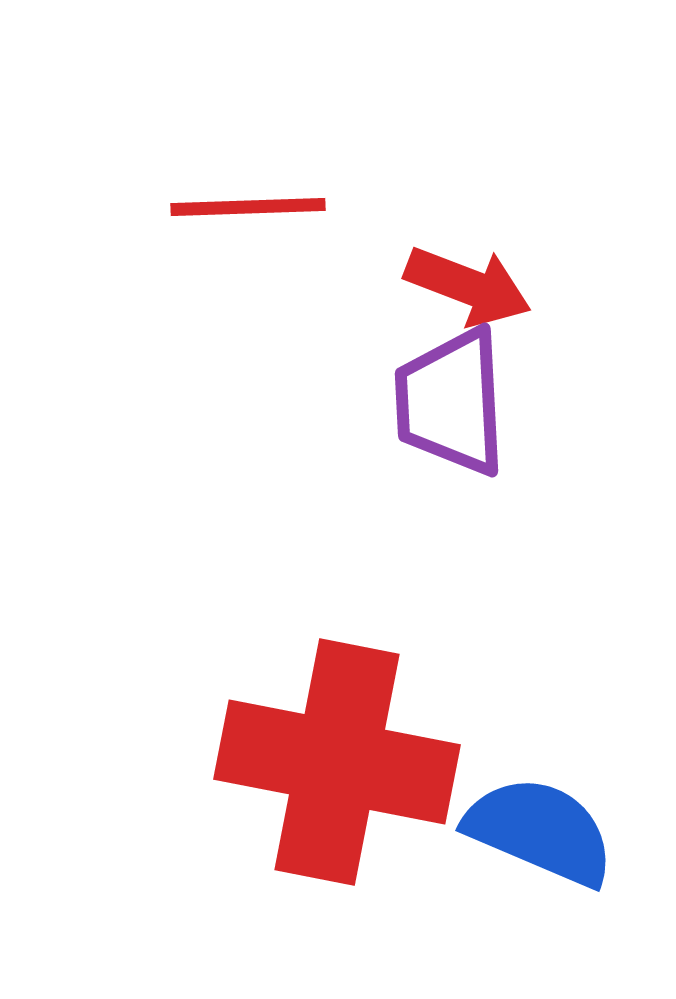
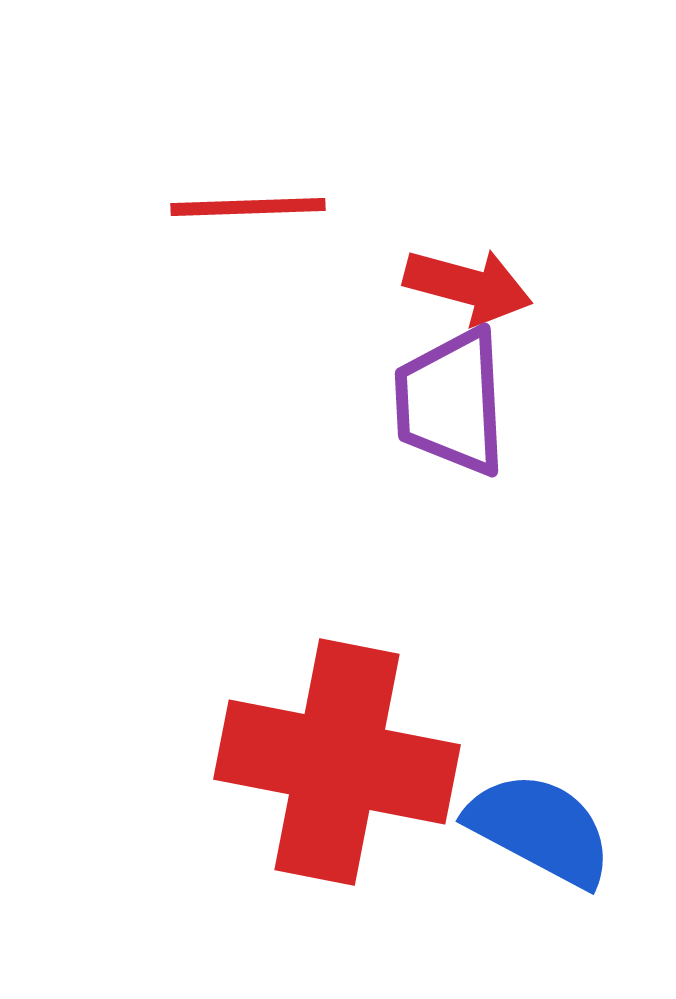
red arrow: rotated 6 degrees counterclockwise
blue semicircle: moved 2 px up; rotated 5 degrees clockwise
